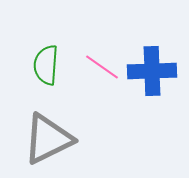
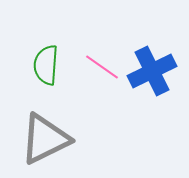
blue cross: rotated 24 degrees counterclockwise
gray triangle: moved 3 px left
